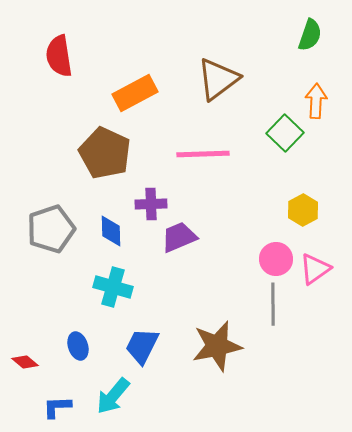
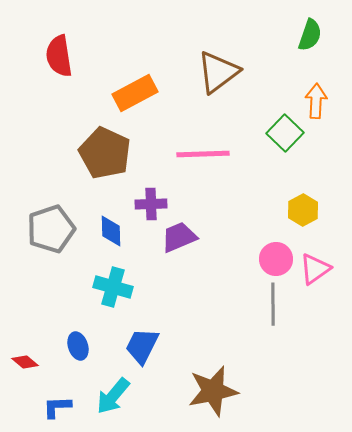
brown triangle: moved 7 px up
brown star: moved 4 px left, 45 px down
